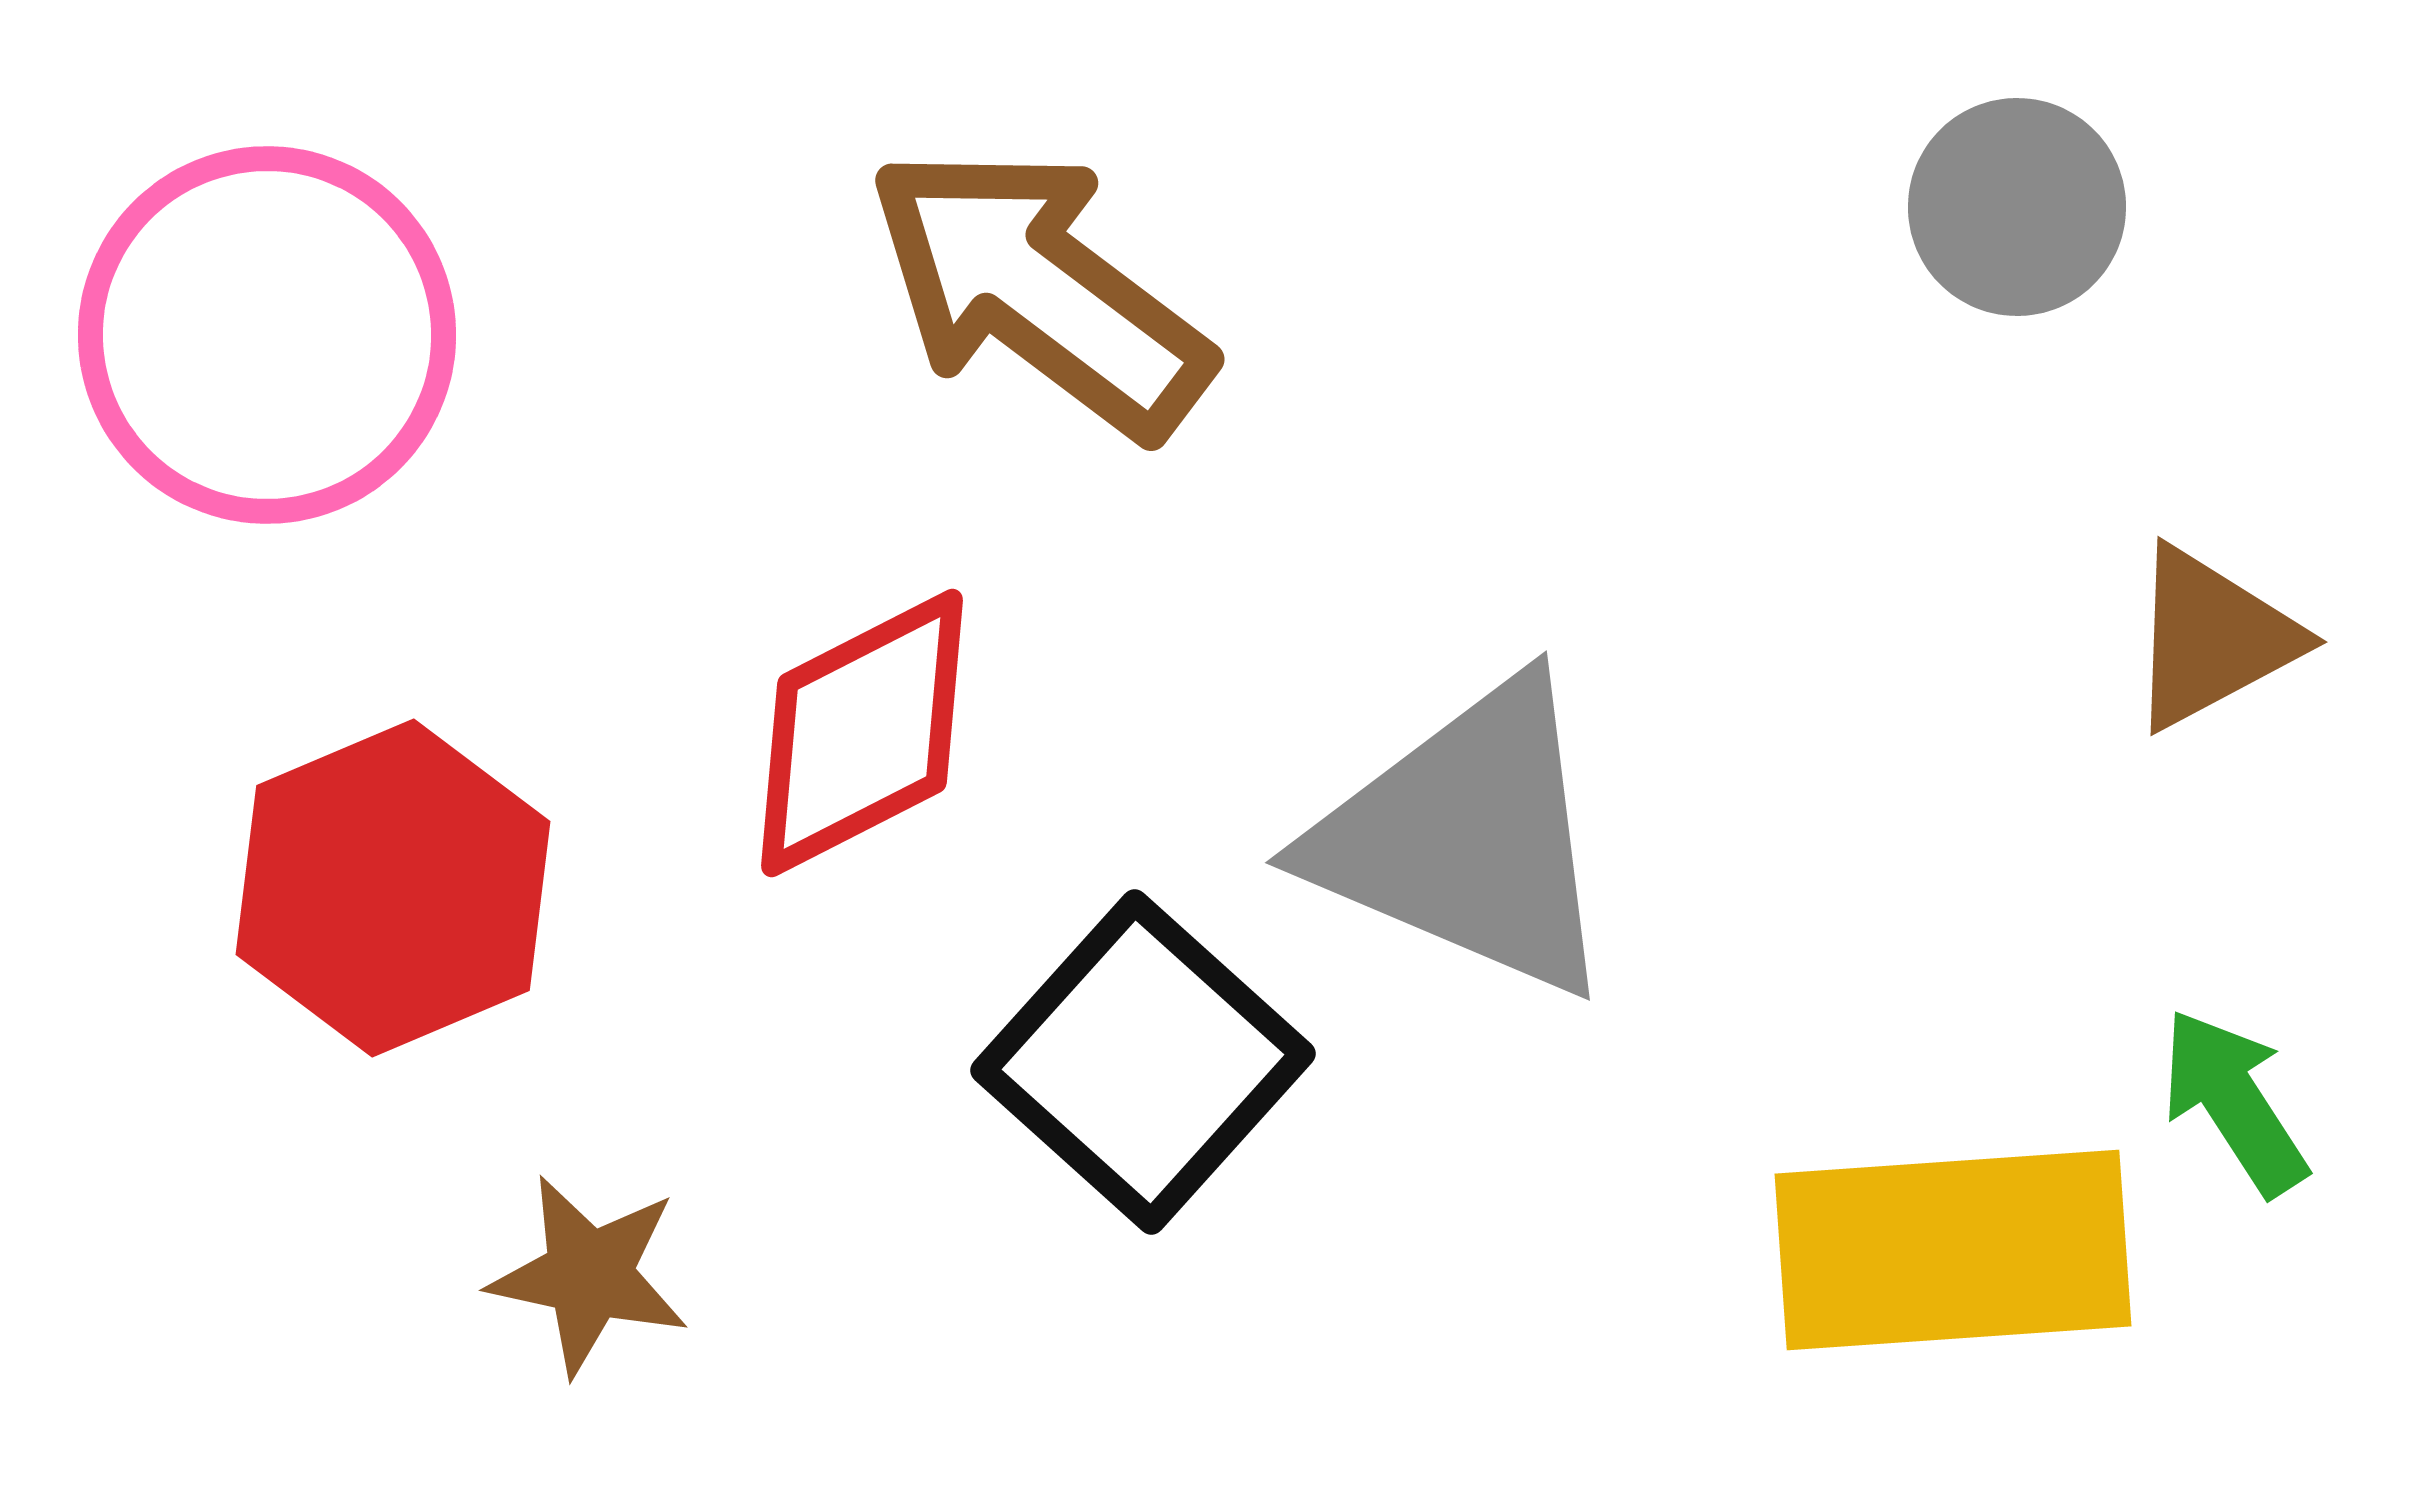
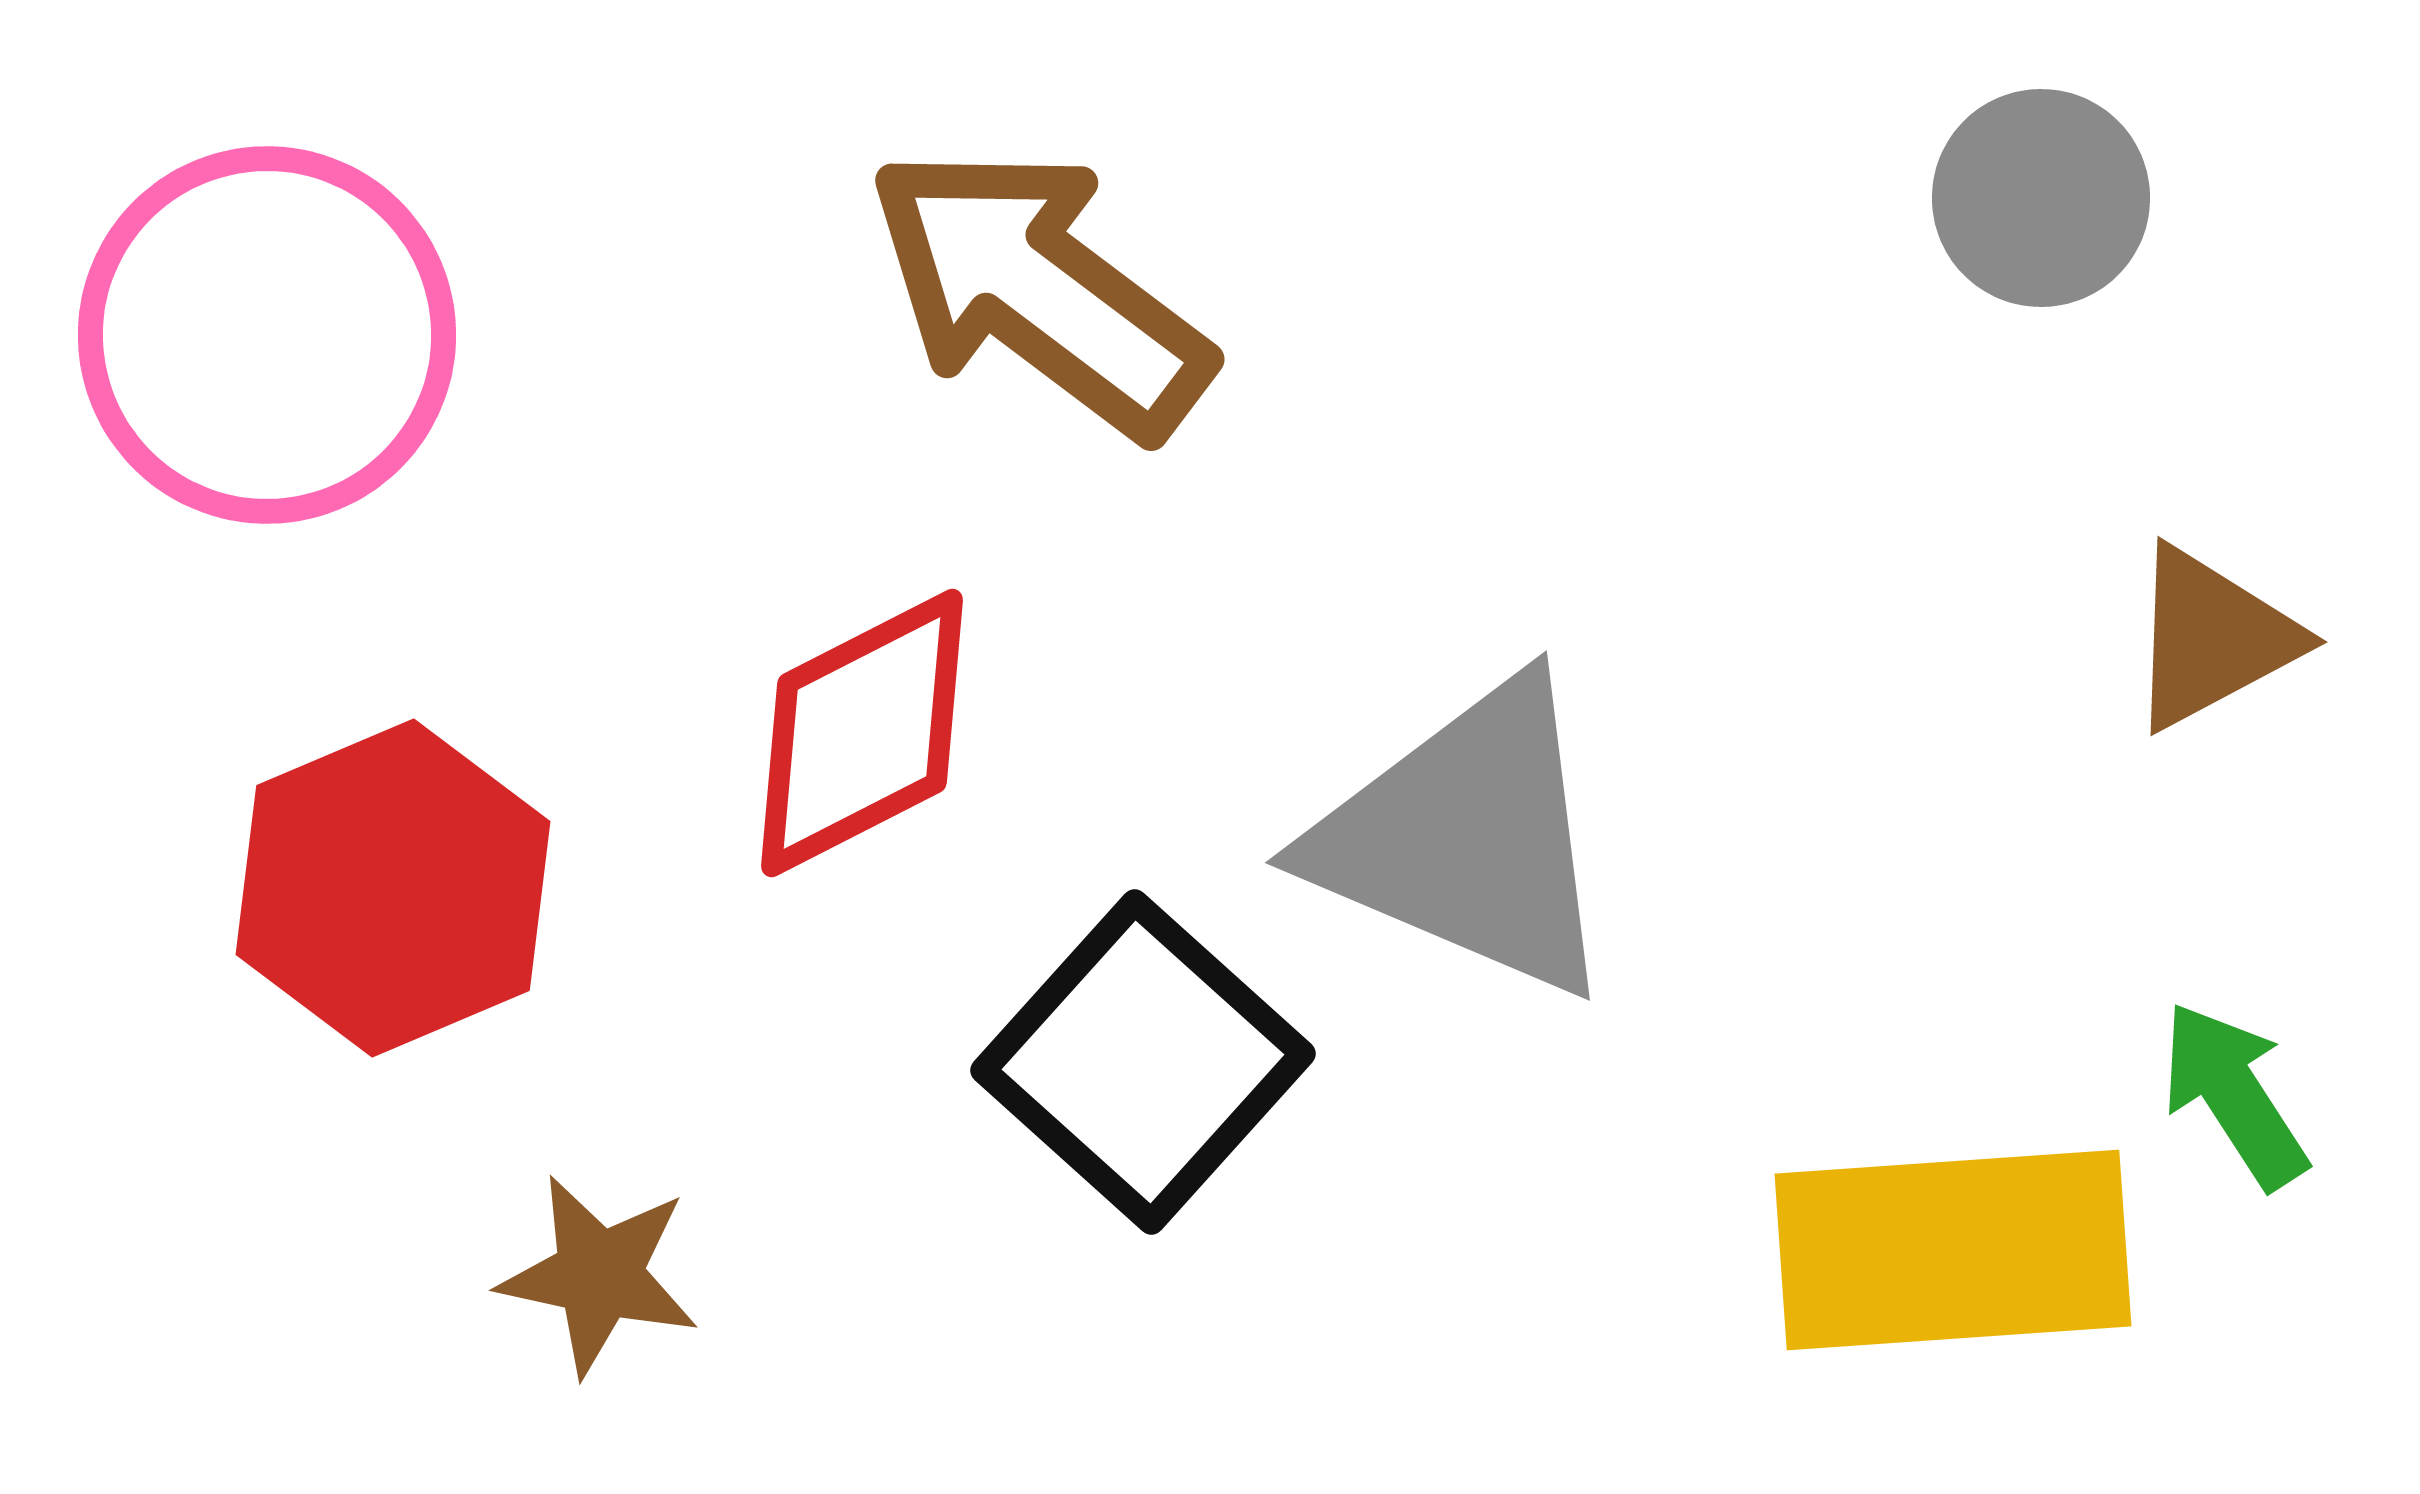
gray circle: moved 24 px right, 9 px up
green arrow: moved 7 px up
brown star: moved 10 px right
